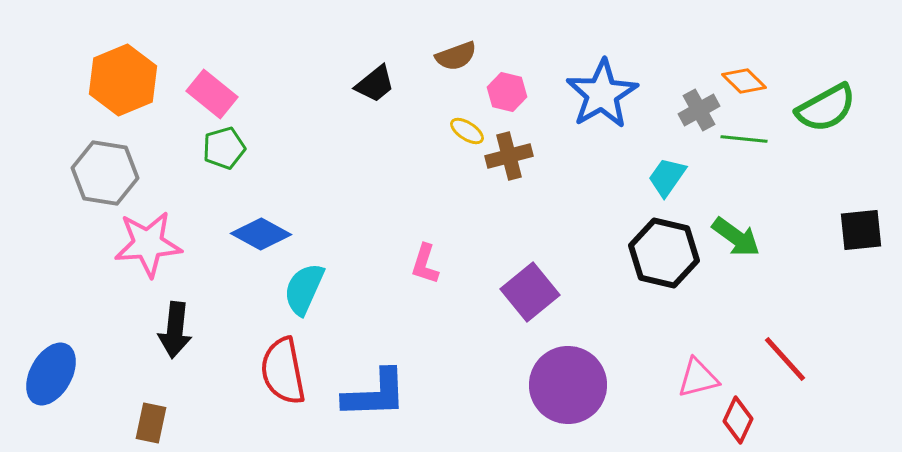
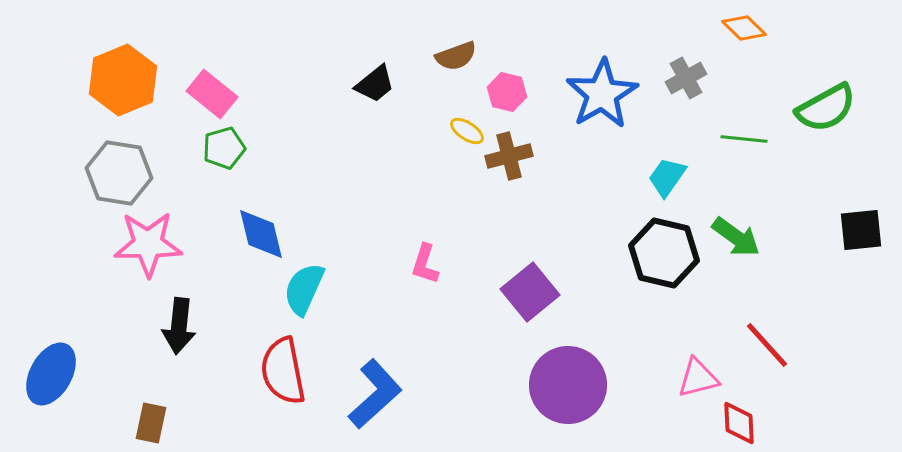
orange diamond: moved 53 px up
gray cross: moved 13 px left, 32 px up
gray hexagon: moved 14 px right
blue diamond: rotated 48 degrees clockwise
pink star: rotated 4 degrees clockwise
black arrow: moved 4 px right, 4 px up
red line: moved 18 px left, 14 px up
blue L-shape: rotated 40 degrees counterclockwise
red diamond: moved 1 px right, 3 px down; rotated 27 degrees counterclockwise
